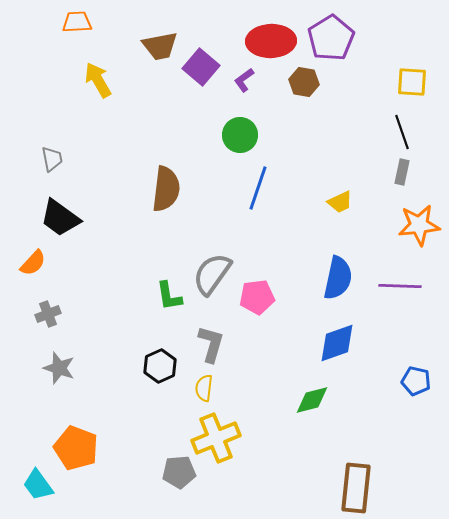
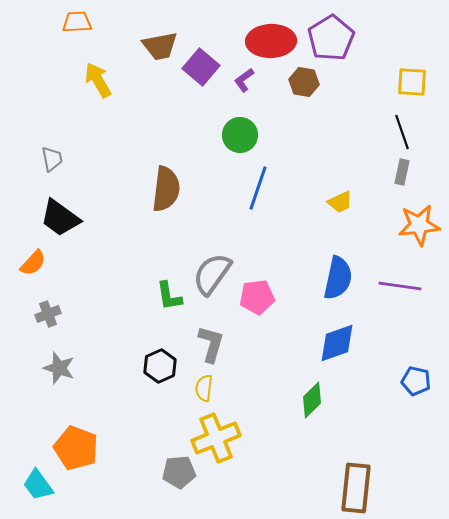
purple line: rotated 6 degrees clockwise
green diamond: rotated 30 degrees counterclockwise
